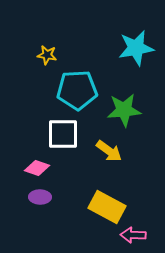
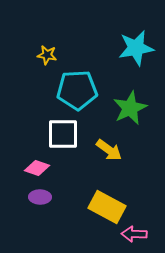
green star: moved 6 px right, 2 px up; rotated 20 degrees counterclockwise
yellow arrow: moved 1 px up
pink arrow: moved 1 px right, 1 px up
